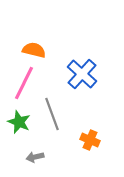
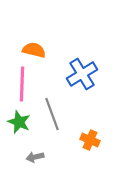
blue cross: rotated 16 degrees clockwise
pink line: moved 2 px left, 1 px down; rotated 24 degrees counterclockwise
